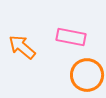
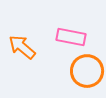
orange circle: moved 4 px up
